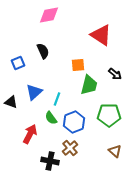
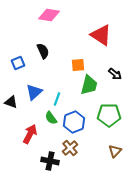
pink diamond: rotated 20 degrees clockwise
brown triangle: rotated 32 degrees clockwise
